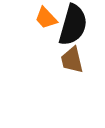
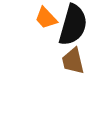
brown trapezoid: moved 1 px right, 1 px down
